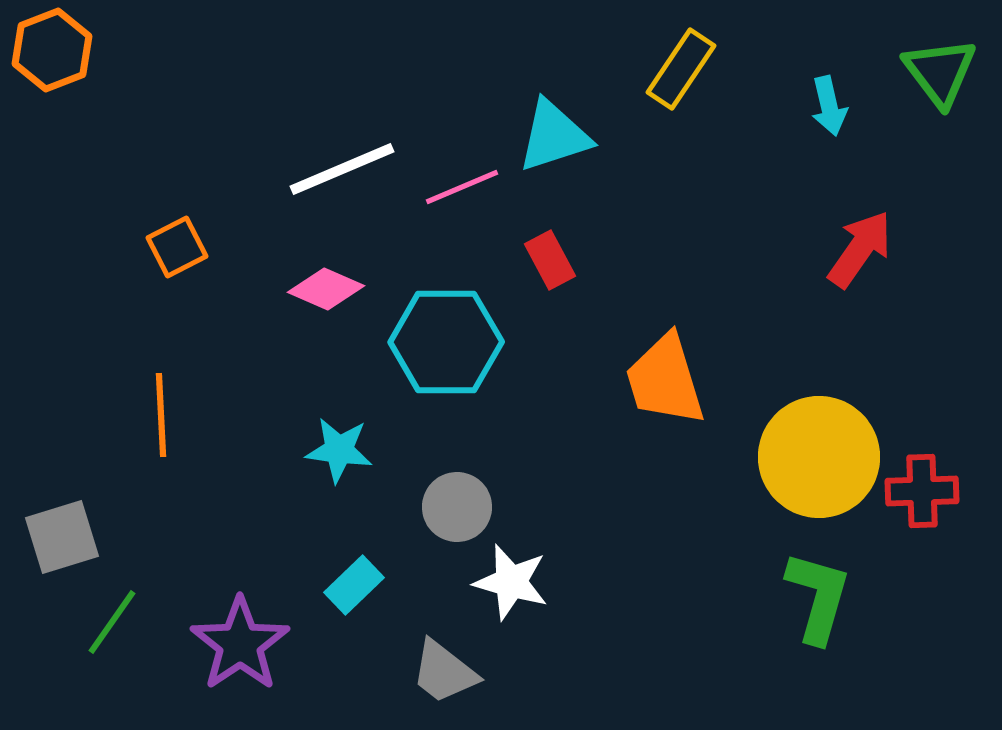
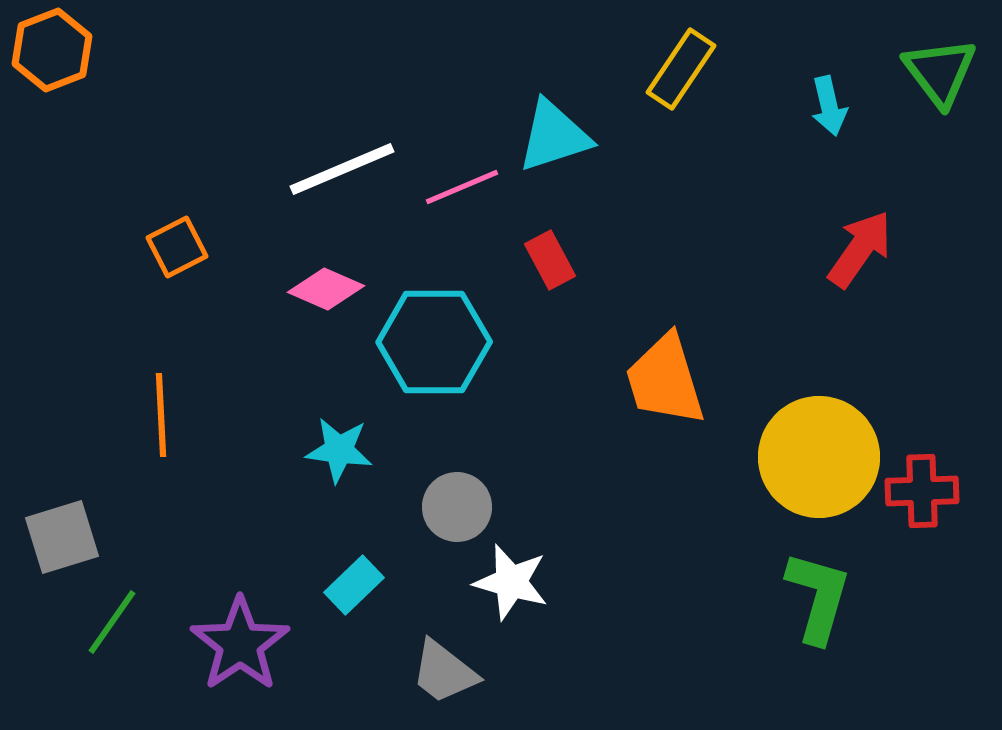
cyan hexagon: moved 12 px left
